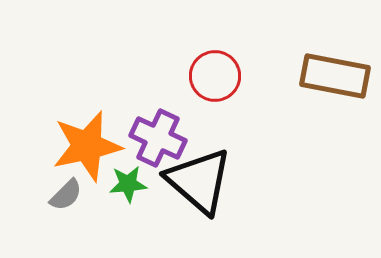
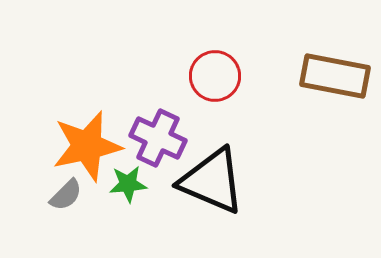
black triangle: moved 13 px right; rotated 18 degrees counterclockwise
